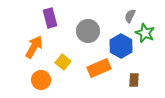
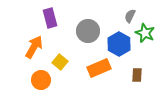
blue hexagon: moved 2 px left, 2 px up
yellow square: moved 3 px left
brown rectangle: moved 3 px right, 5 px up
